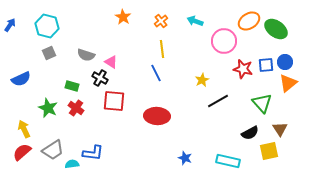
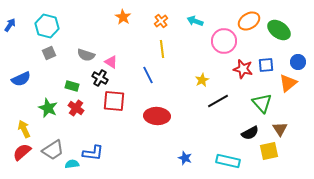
green ellipse: moved 3 px right, 1 px down
blue circle: moved 13 px right
blue line: moved 8 px left, 2 px down
